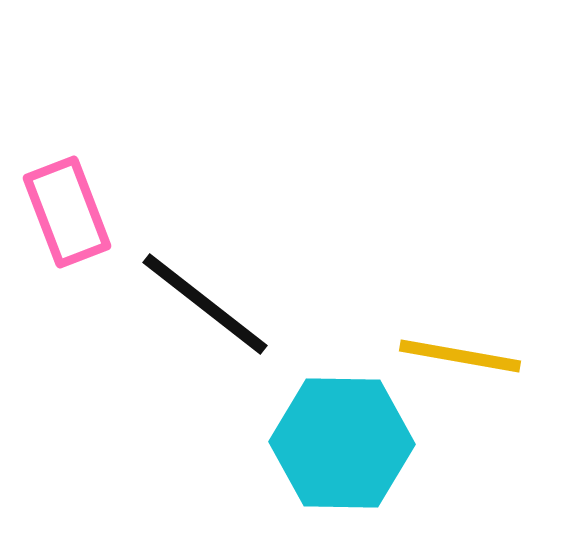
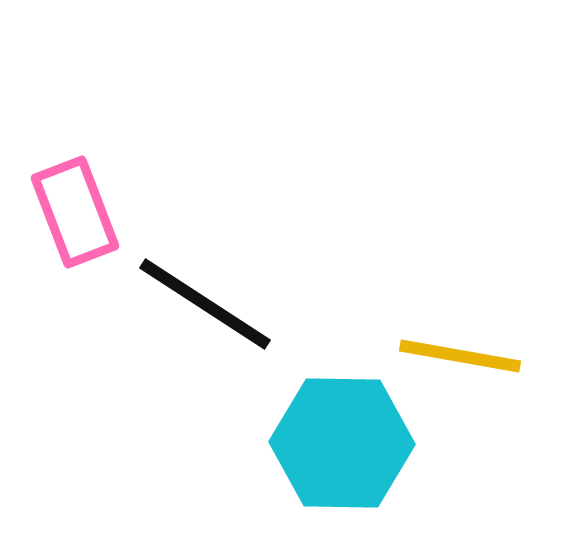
pink rectangle: moved 8 px right
black line: rotated 5 degrees counterclockwise
